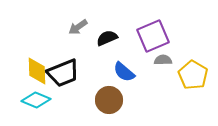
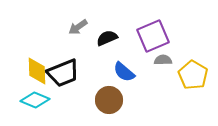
cyan diamond: moved 1 px left
